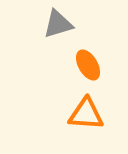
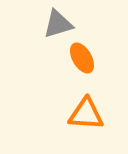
orange ellipse: moved 6 px left, 7 px up
